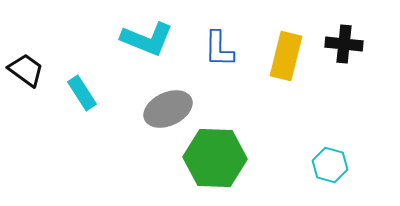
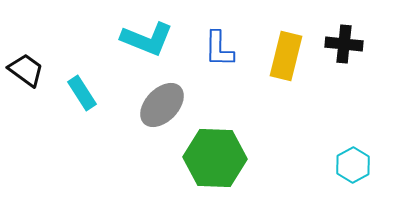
gray ellipse: moved 6 px left, 4 px up; rotated 21 degrees counterclockwise
cyan hexagon: moved 23 px right; rotated 16 degrees clockwise
